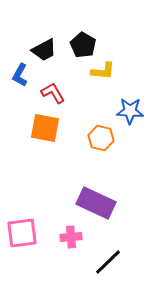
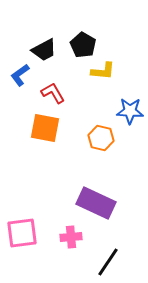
blue L-shape: rotated 25 degrees clockwise
black line: rotated 12 degrees counterclockwise
